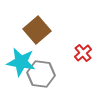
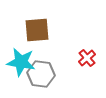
brown square: rotated 36 degrees clockwise
red cross: moved 4 px right, 5 px down
